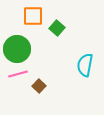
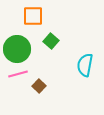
green square: moved 6 px left, 13 px down
